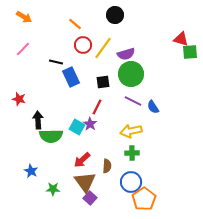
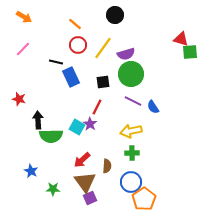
red circle: moved 5 px left
purple square: rotated 24 degrees clockwise
